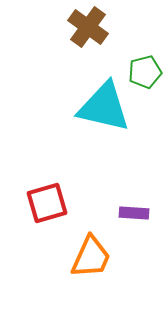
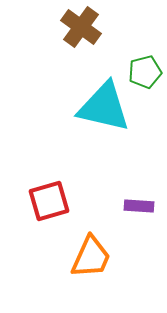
brown cross: moved 7 px left
red square: moved 2 px right, 2 px up
purple rectangle: moved 5 px right, 7 px up
